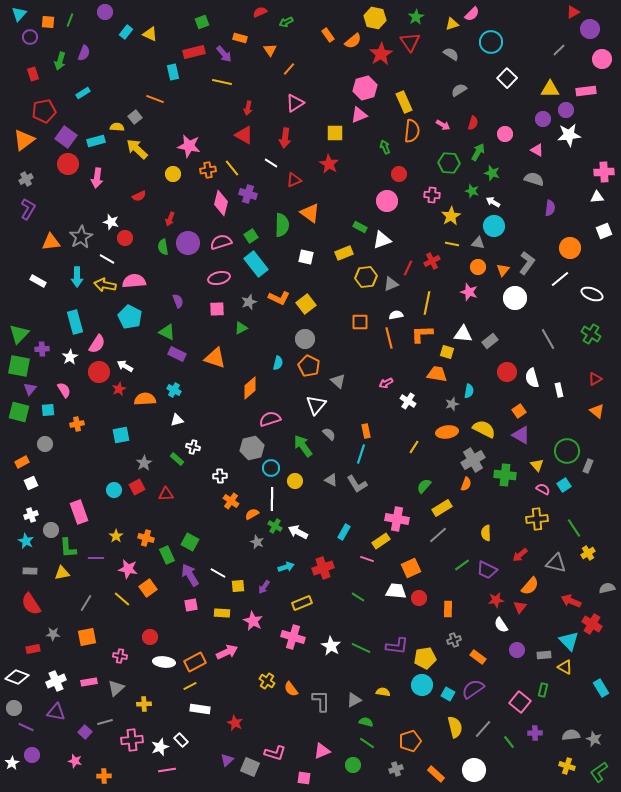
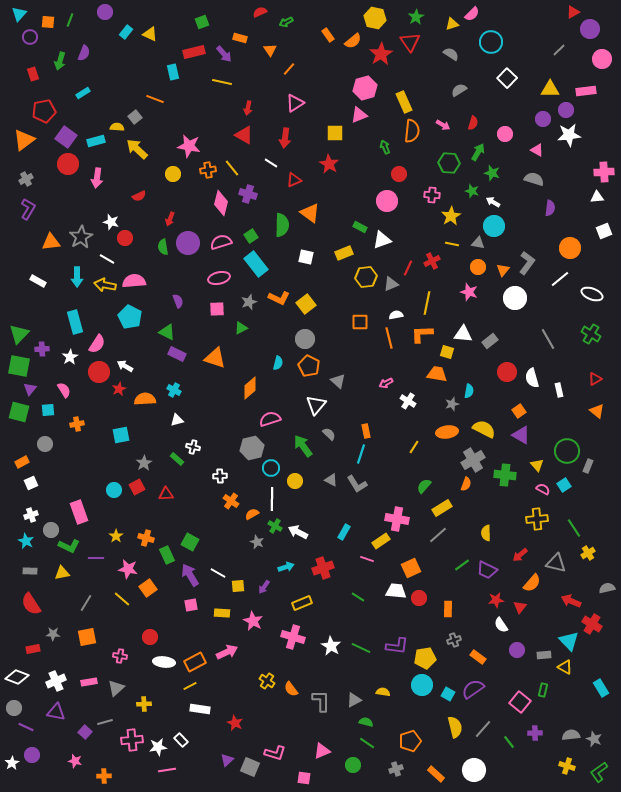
green L-shape at (68, 548): moved 1 px right, 2 px up; rotated 60 degrees counterclockwise
orange semicircle at (530, 586): moved 2 px right, 3 px up
white star at (160, 747): moved 2 px left; rotated 12 degrees clockwise
